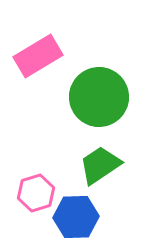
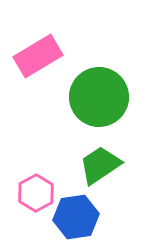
pink hexagon: rotated 12 degrees counterclockwise
blue hexagon: rotated 6 degrees counterclockwise
